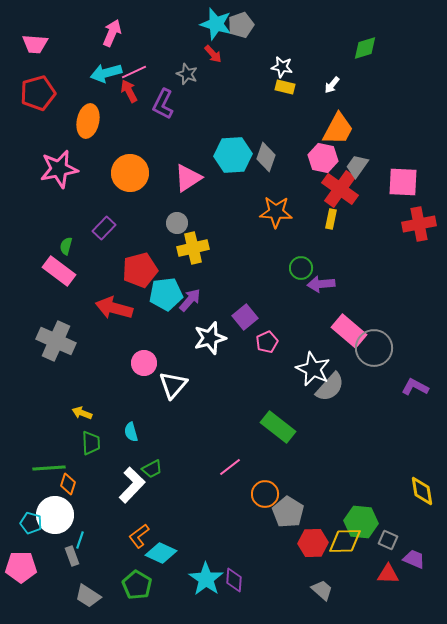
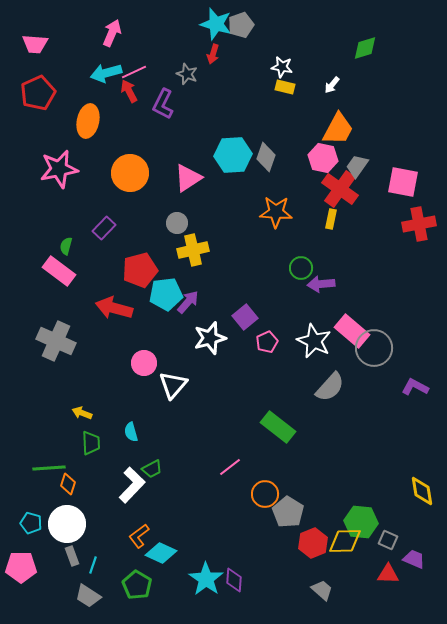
red arrow at (213, 54): rotated 60 degrees clockwise
red pentagon at (38, 93): rotated 8 degrees counterclockwise
pink square at (403, 182): rotated 8 degrees clockwise
yellow cross at (193, 248): moved 2 px down
purple arrow at (190, 300): moved 2 px left, 2 px down
pink rectangle at (349, 331): moved 3 px right
white star at (313, 369): moved 1 px right, 28 px up
white circle at (55, 515): moved 12 px right, 9 px down
cyan line at (80, 540): moved 13 px right, 25 px down
red hexagon at (313, 543): rotated 20 degrees counterclockwise
